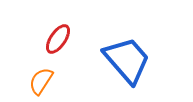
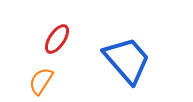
red ellipse: moved 1 px left
